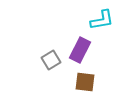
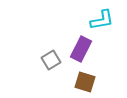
purple rectangle: moved 1 px right, 1 px up
brown square: rotated 10 degrees clockwise
